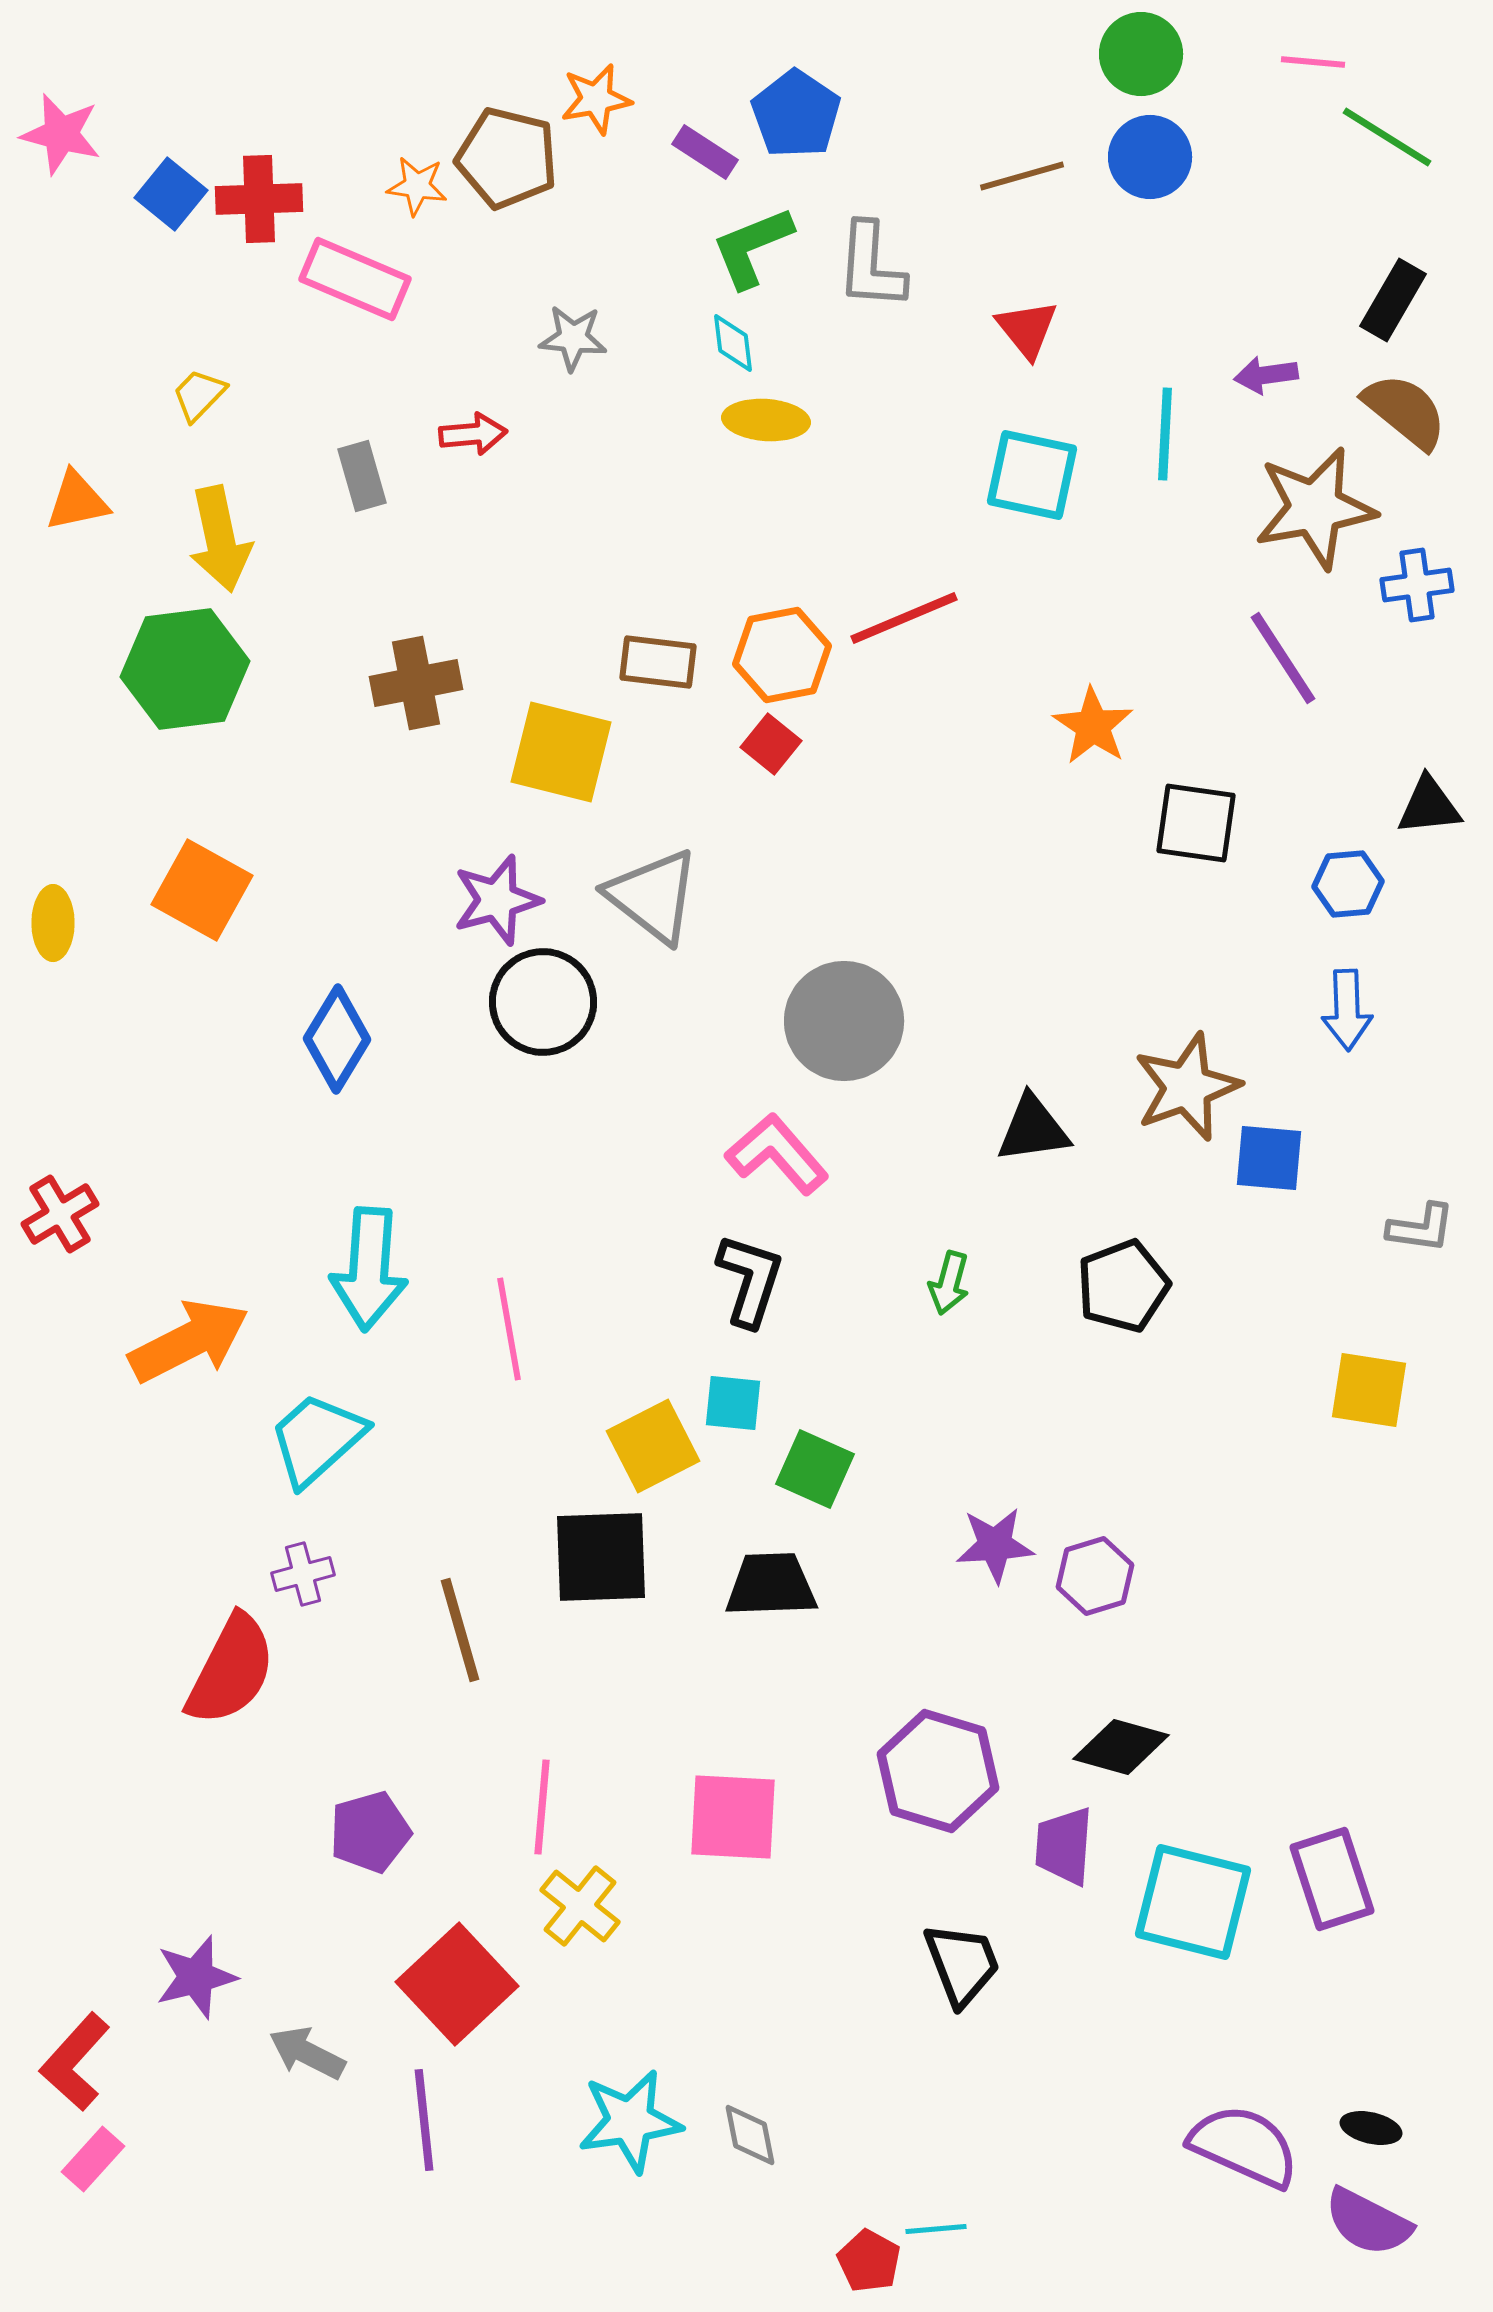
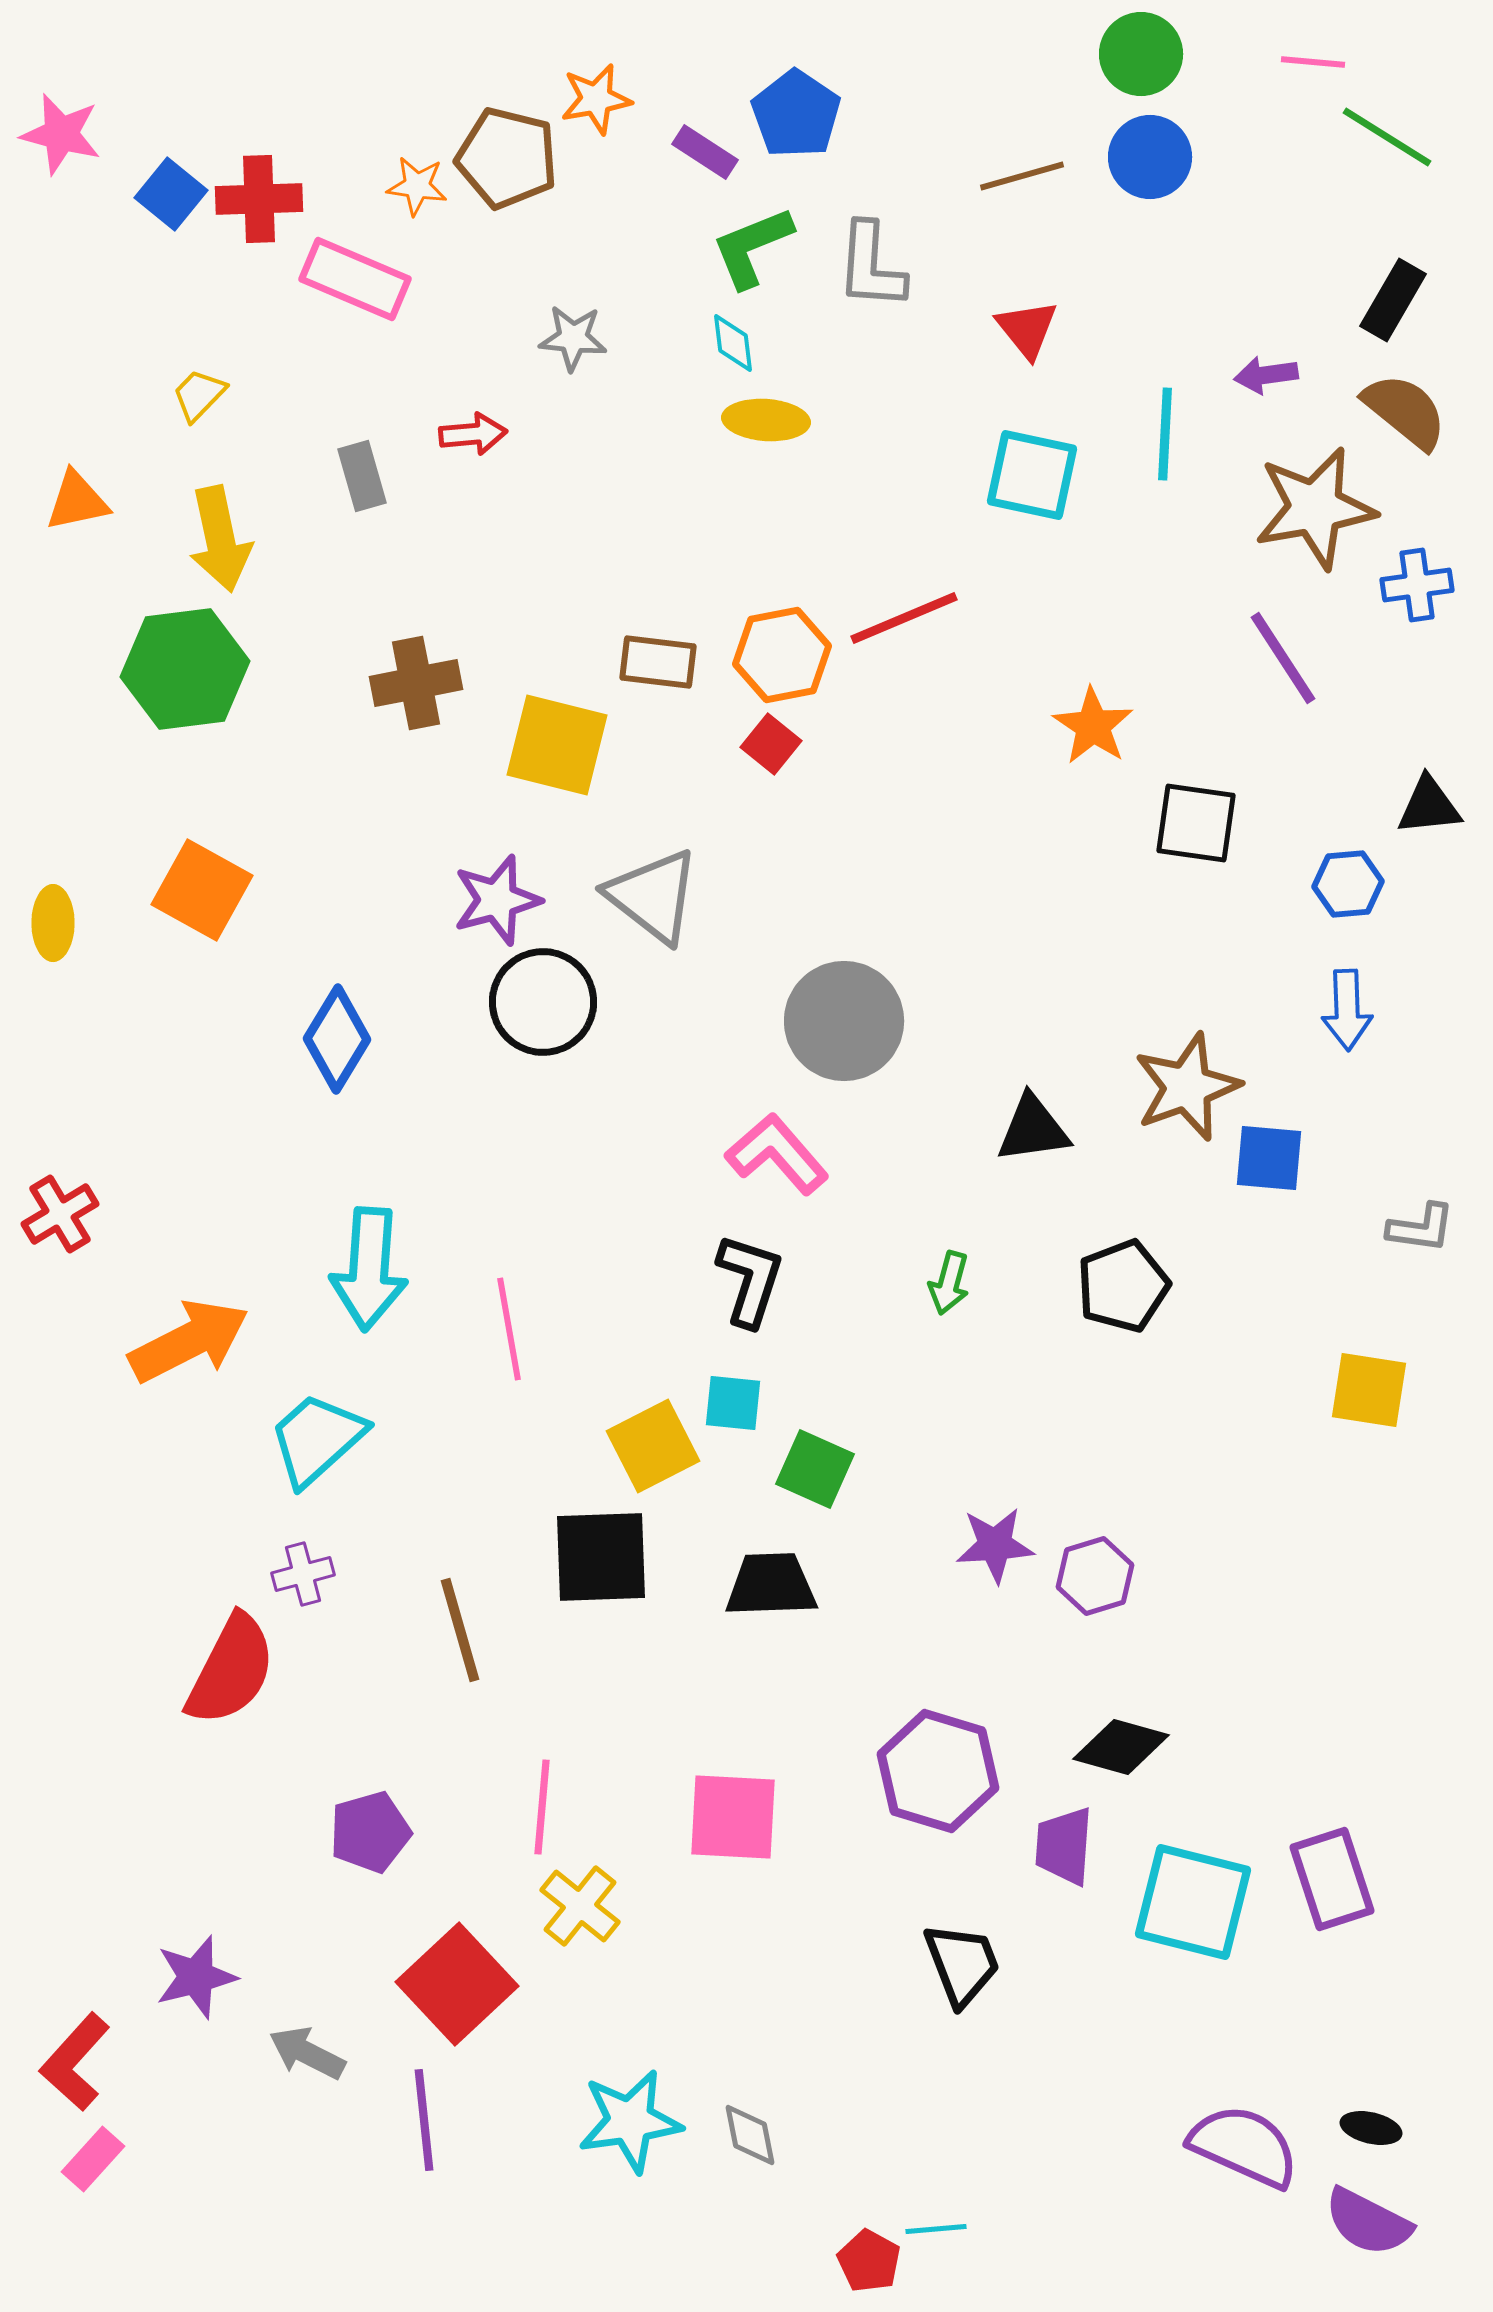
yellow square at (561, 752): moved 4 px left, 7 px up
